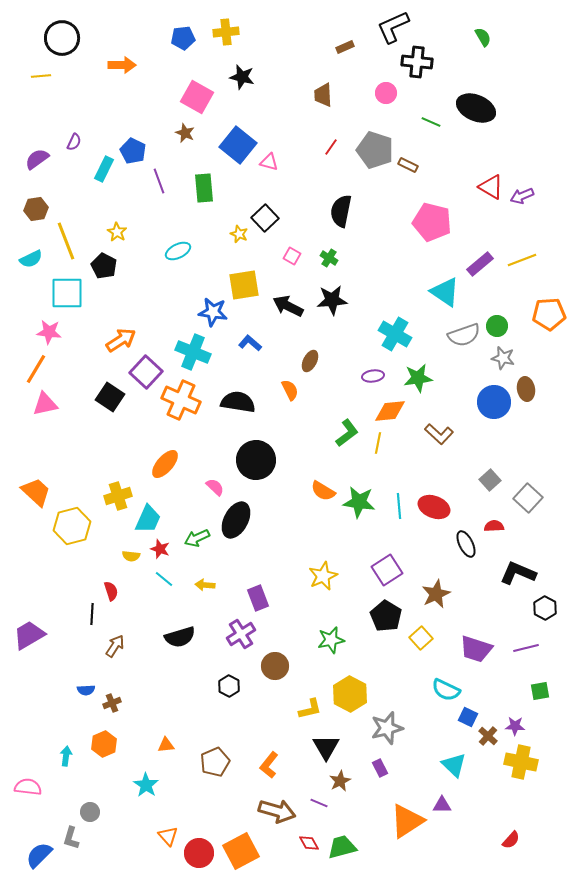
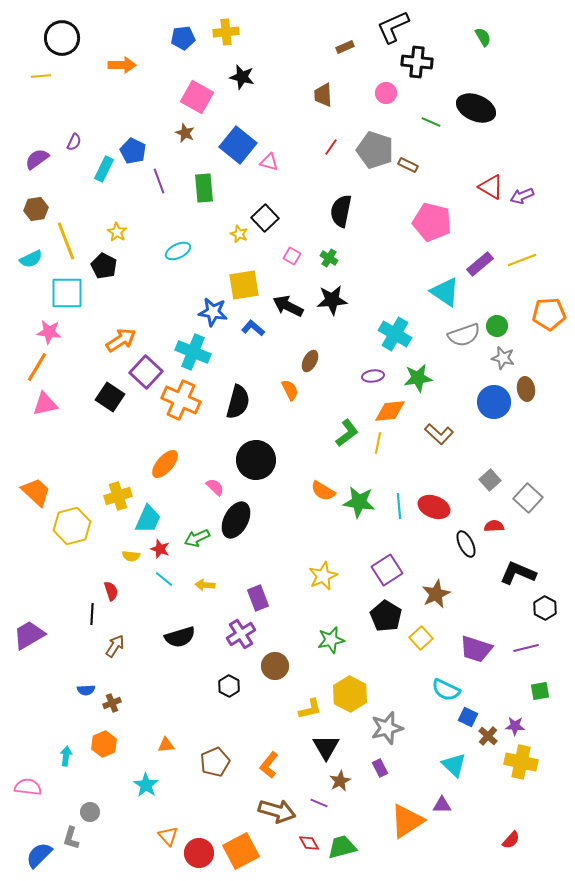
blue L-shape at (250, 343): moved 3 px right, 15 px up
orange line at (36, 369): moved 1 px right, 2 px up
black semicircle at (238, 402): rotated 96 degrees clockwise
